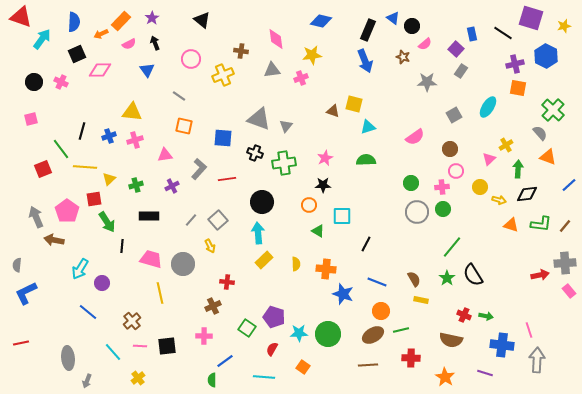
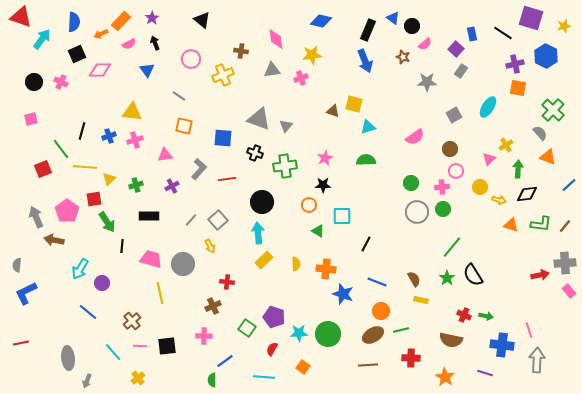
green cross at (284, 163): moved 1 px right, 3 px down
